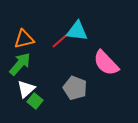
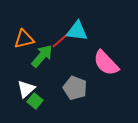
green arrow: moved 22 px right, 8 px up
